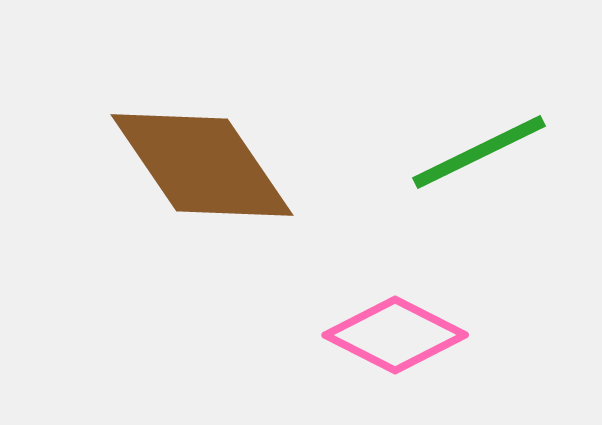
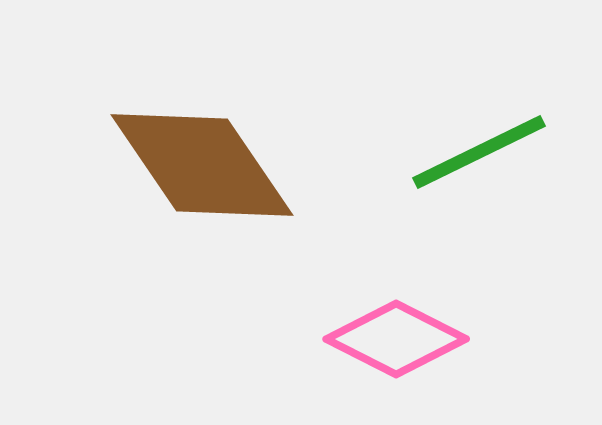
pink diamond: moved 1 px right, 4 px down
